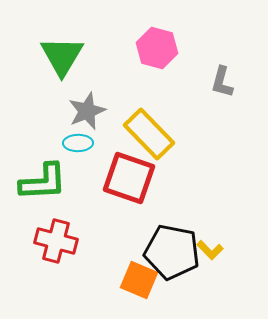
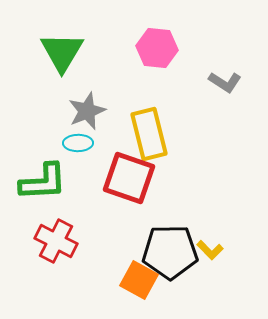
pink hexagon: rotated 9 degrees counterclockwise
green triangle: moved 4 px up
gray L-shape: moved 3 px right; rotated 72 degrees counterclockwise
yellow rectangle: rotated 30 degrees clockwise
red cross: rotated 12 degrees clockwise
black pentagon: moved 2 px left; rotated 12 degrees counterclockwise
orange square: rotated 6 degrees clockwise
